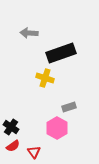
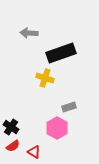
red triangle: rotated 24 degrees counterclockwise
